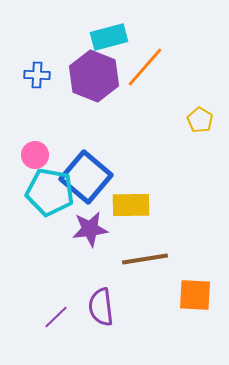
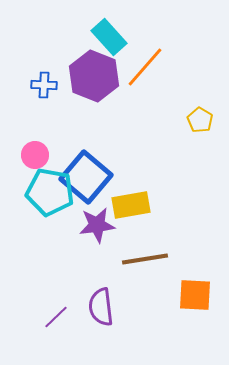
cyan rectangle: rotated 63 degrees clockwise
blue cross: moved 7 px right, 10 px down
yellow rectangle: rotated 9 degrees counterclockwise
purple star: moved 7 px right, 4 px up
